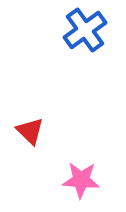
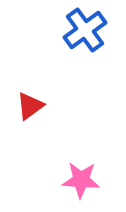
red triangle: moved 25 px up; rotated 40 degrees clockwise
